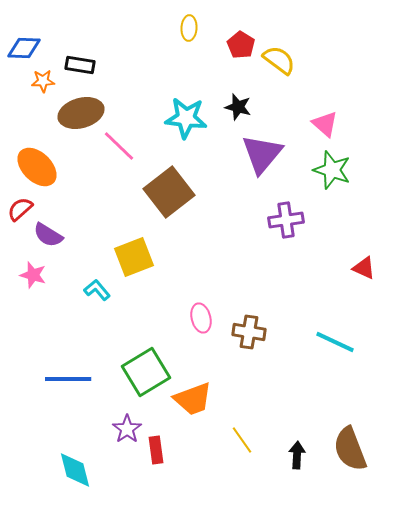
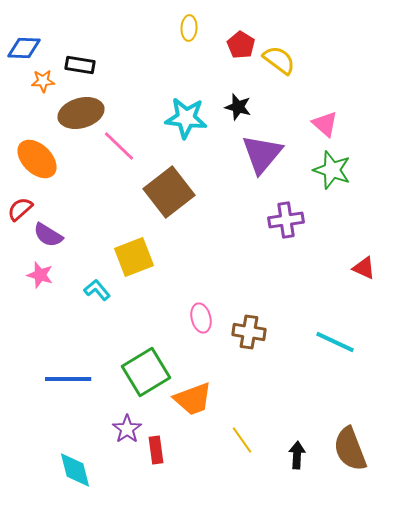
orange ellipse: moved 8 px up
pink star: moved 7 px right
